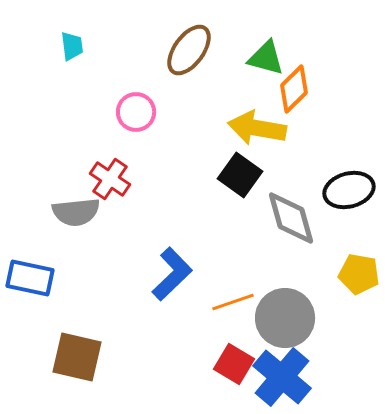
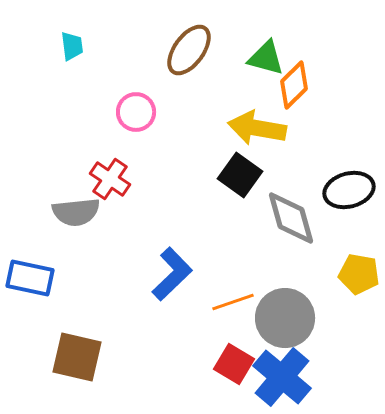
orange diamond: moved 4 px up
